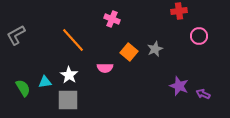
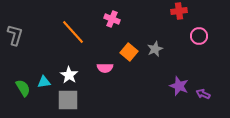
gray L-shape: moved 1 px left; rotated 135 degrees clockwise
orange line: moved 8 px up
cyan triangle: moved 1 px left
